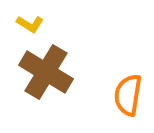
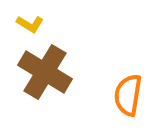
brown cross: moved 1 px left
